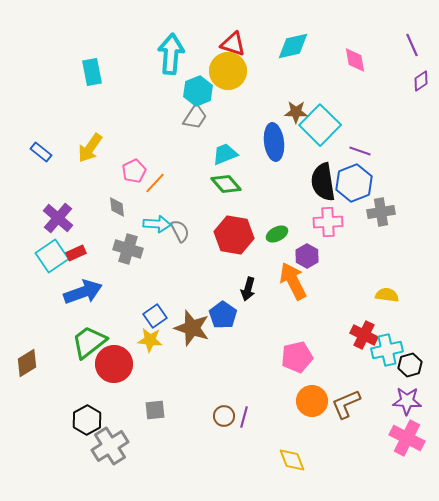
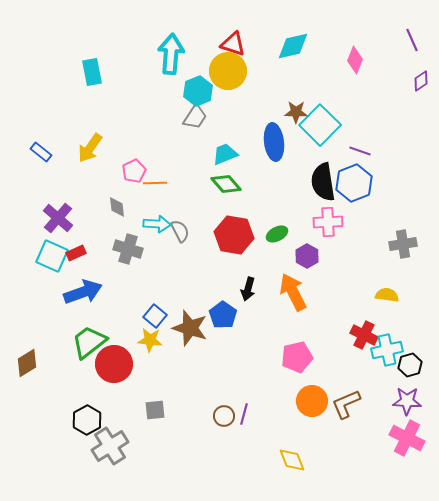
purple line at (412, 45): moved 5 px up
pink diamond at (355, 60): rotated 32 degrees clockwise
orange line at (155, 183): rotated 45 degrees clockwise
gray cross at (381, 212): moved 22 px right, 32 px down
cyan square at (52, 256): rotated 32 degrees counterclockwise
orange arrow at (293, 281): moved 11 px down
blue square at (155, 316): rotated 15 degrees counterclockwise
brown star at (192, 328): moved 2 px left
purple line at (244, 417): moved 3 px up
